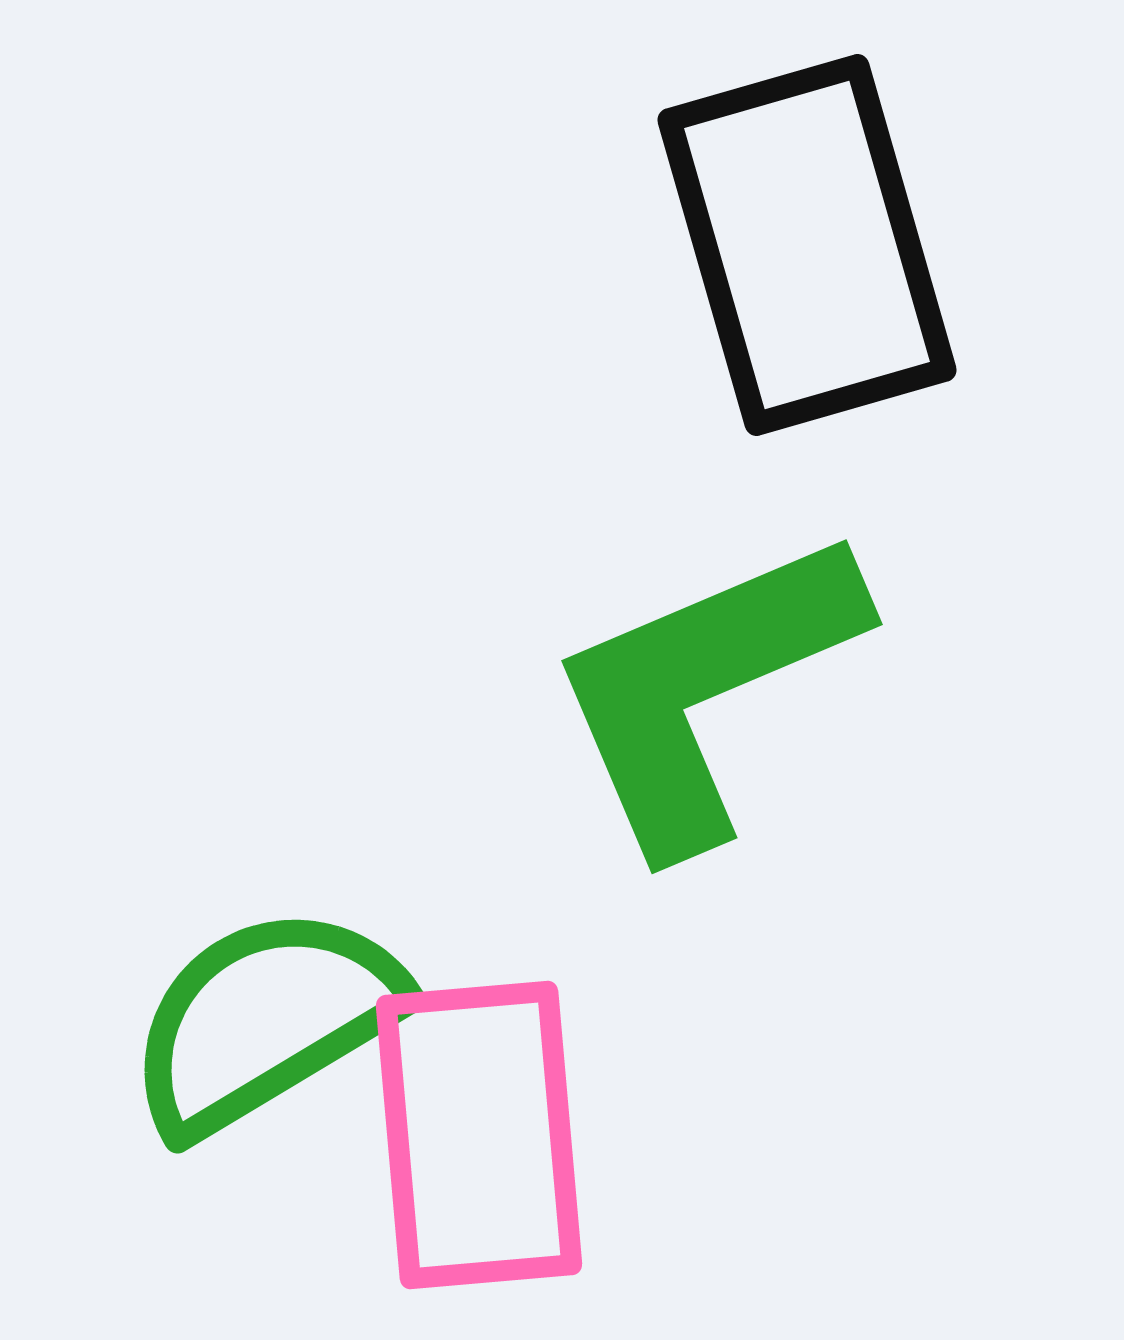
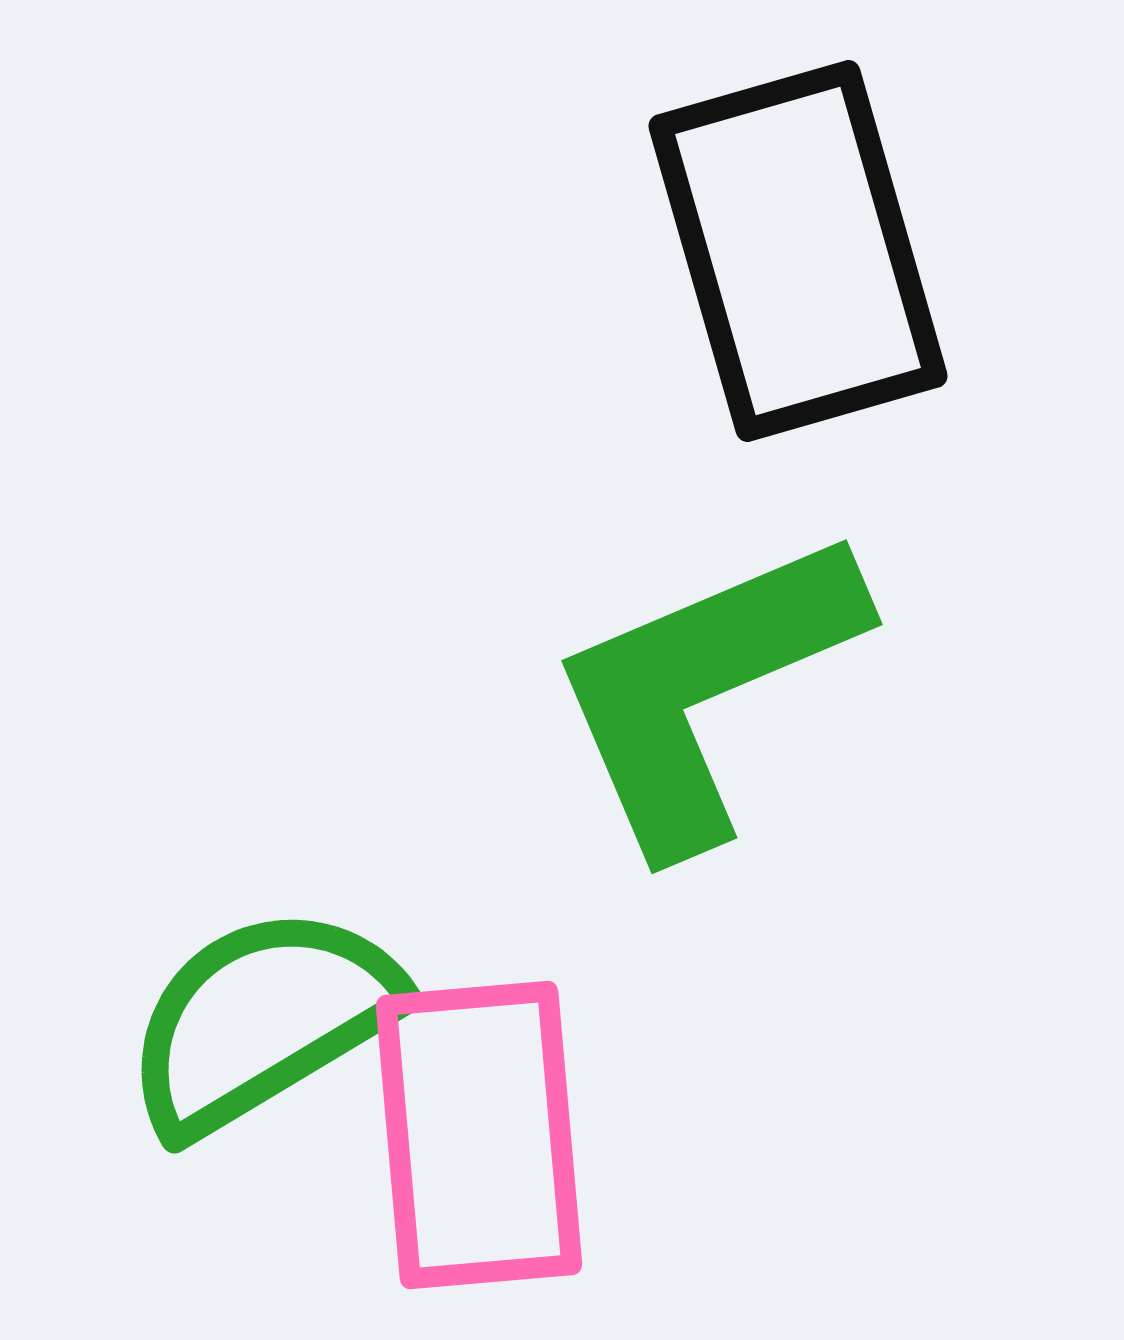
black rectangle: moved 9 px left, 6 px down
green semicircle: moved 3 px left
